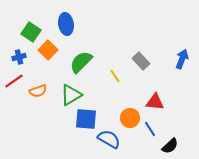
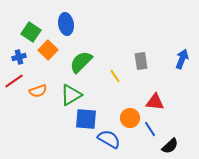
gray rectangle: rotated 36 degrees clockwise
